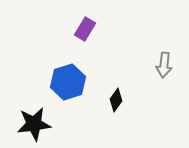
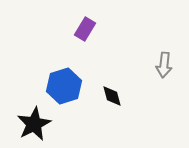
blue hexagon: moved 4 px left, 4 px down
black diamond: moved 4 px left, 4 px up; rotated 50 degrees counterclockwise
black star: rotated 20 degrees counterclockwise
